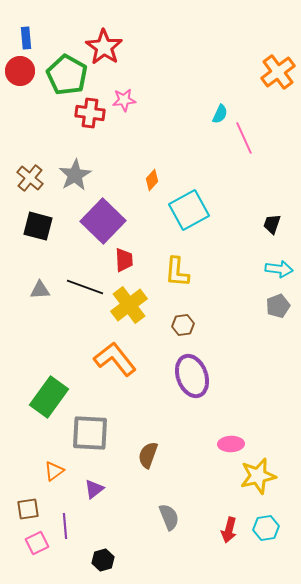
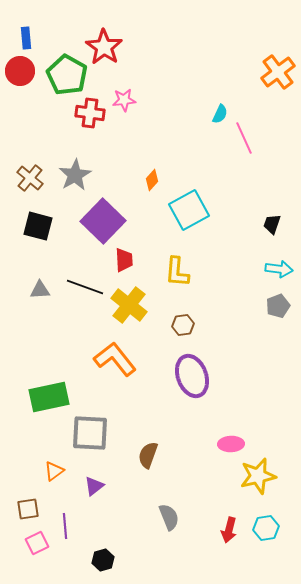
yellow cross: rotated 15 degrees counterclockwise
green rectangle: rotated 42 degrees clockwise
purple triangle: moved 3 px up
